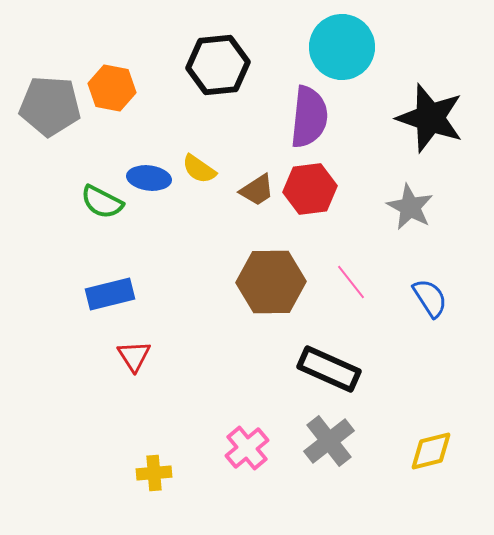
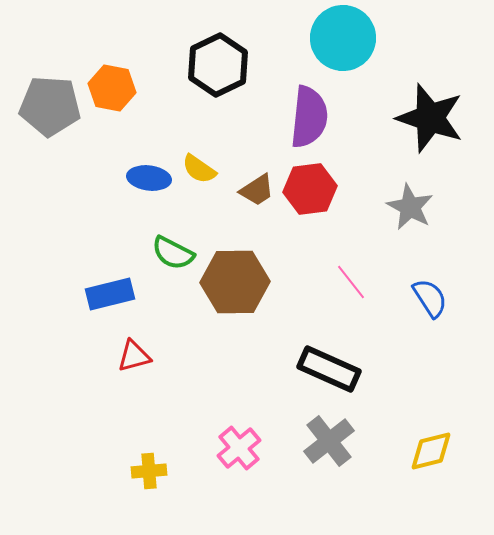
cyan circle: moved 1 px right, 9 px up
black hexagon: rotated 20 degrees counterclockwise
green semicircle: moved 71 px right, 51 px down
brown hexagon: moved 36 px left
red triangle: rotated 48 degrees clockwise
pink cross: moved 8 px left
yellow cross: moved 5 px left, 2 px up
